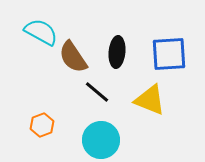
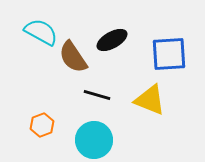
black ellipse: moved 5 px left, 12 px up; rotated 56 degrees clockwise
black line: moved 3 px down; rotated 24 degrees counterclockwise
cyan circle: moved 7 px left
